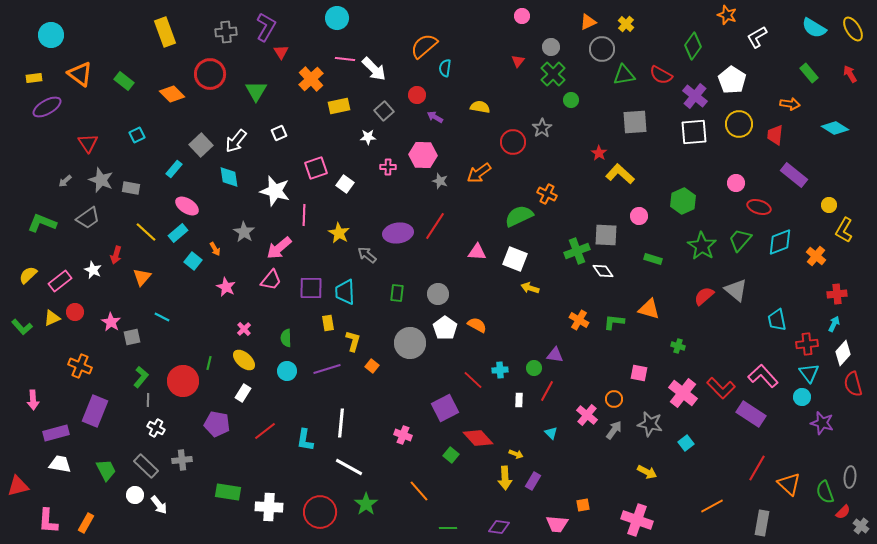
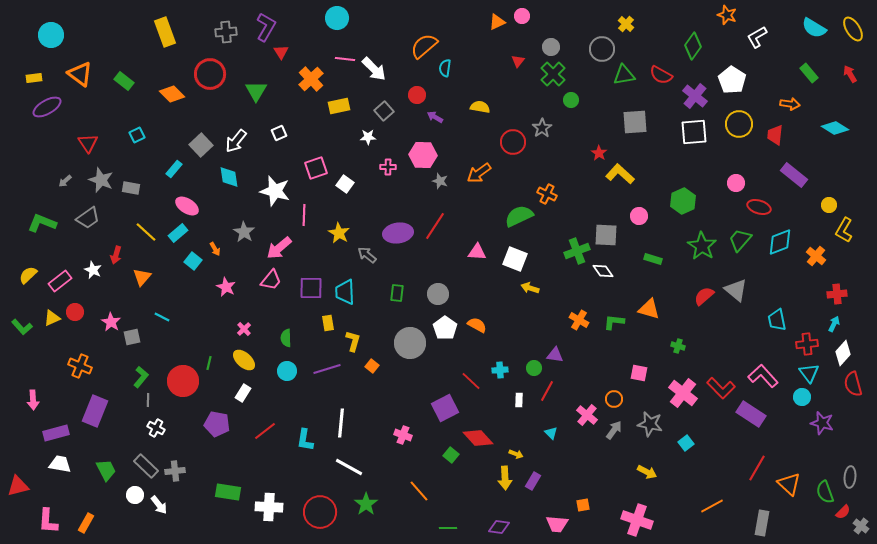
orange triangle at (588, 22): moved 91 px left
red line at (473, 380): moved 2 px left, 1 px down
gray cross at (182, 460): moved 7 px left, 11 px down
